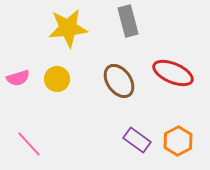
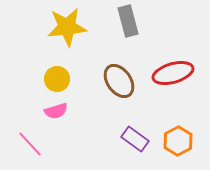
yellow star: moved 1 px left, 1 px up
red ellipse: rotated 39 degrees counterclockwise
pink semicircle: moved 38 px right, 33 px down
purple rectangle: moved 2 px left, 1 px up
pink line: moved 1 px right
